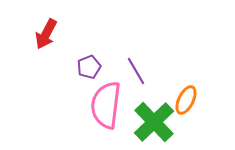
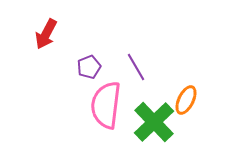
purple line: moved 4 px up
